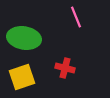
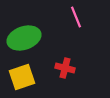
green ellipse: rotated 28 degrees counterclockwise
